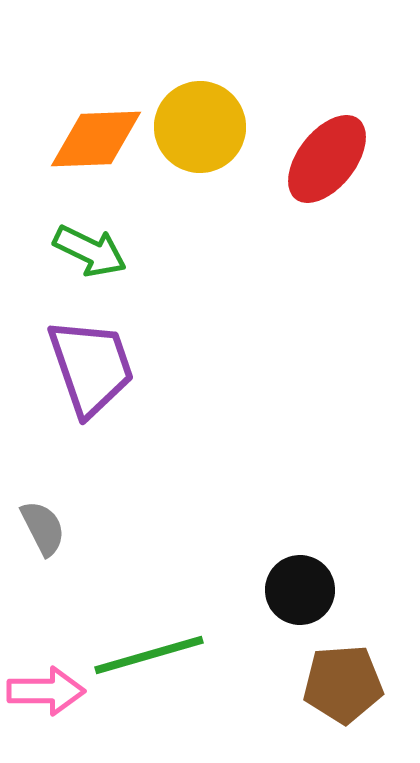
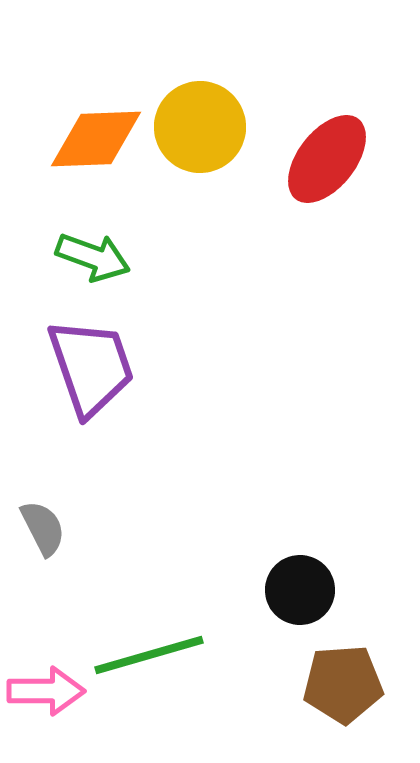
green arrow: moved 3 px right, 6 px down; rotated 6 degrees counterclockwise
